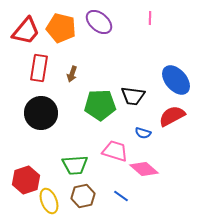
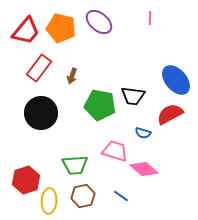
red rectangle: rotated 28 degrees clockwise
brown arrow: moved 2 px down
green pentagon: rotated 12 degrees clockwise
red semicircle: moved 2 px left, 2 px up
yellow ellipse: rotated 25 degrees clockwise
